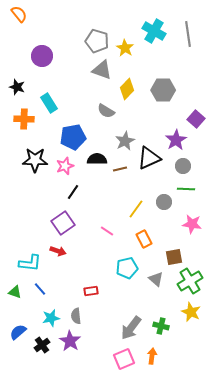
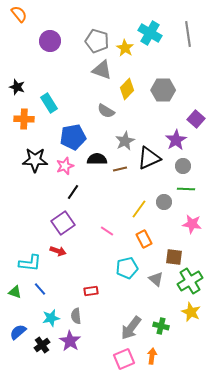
cyan cross at (154, 31): moved 4 px left, 2 px down
purple circle at (42, 56): moved 8 px right, 15 px up
yellow line at (136, 209): moved 3 px right
brown square at (174, 257): rotated 18 degrees clockwise
